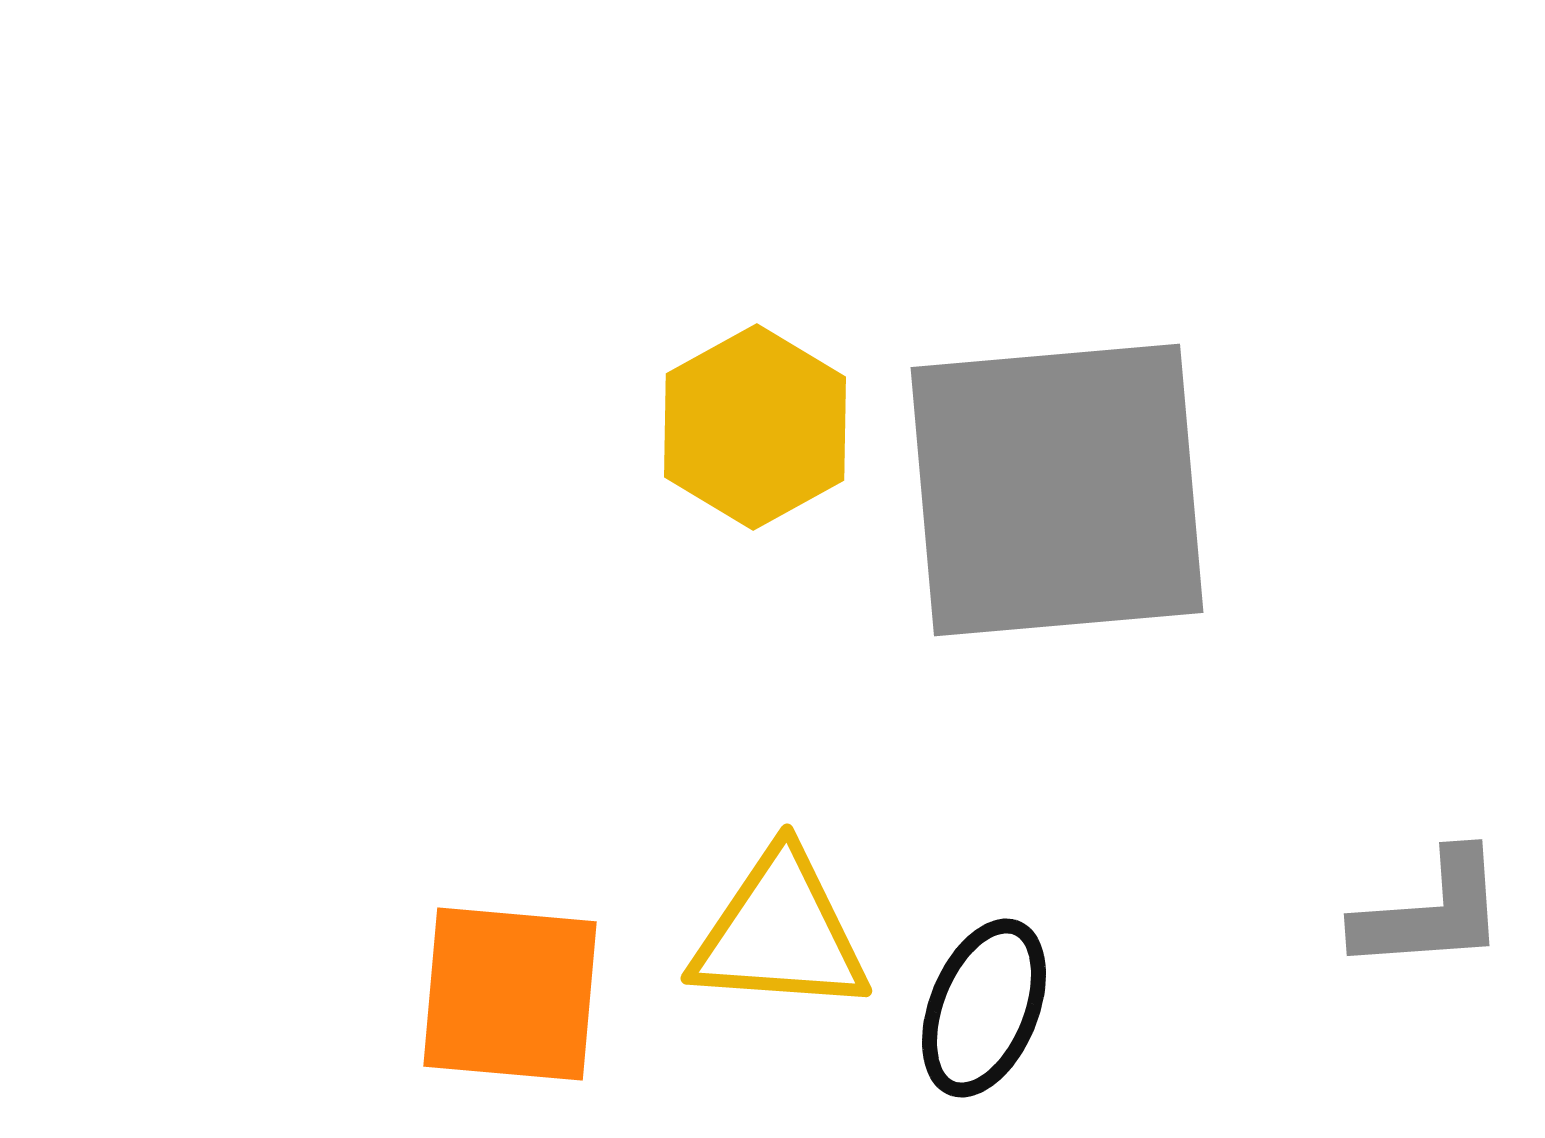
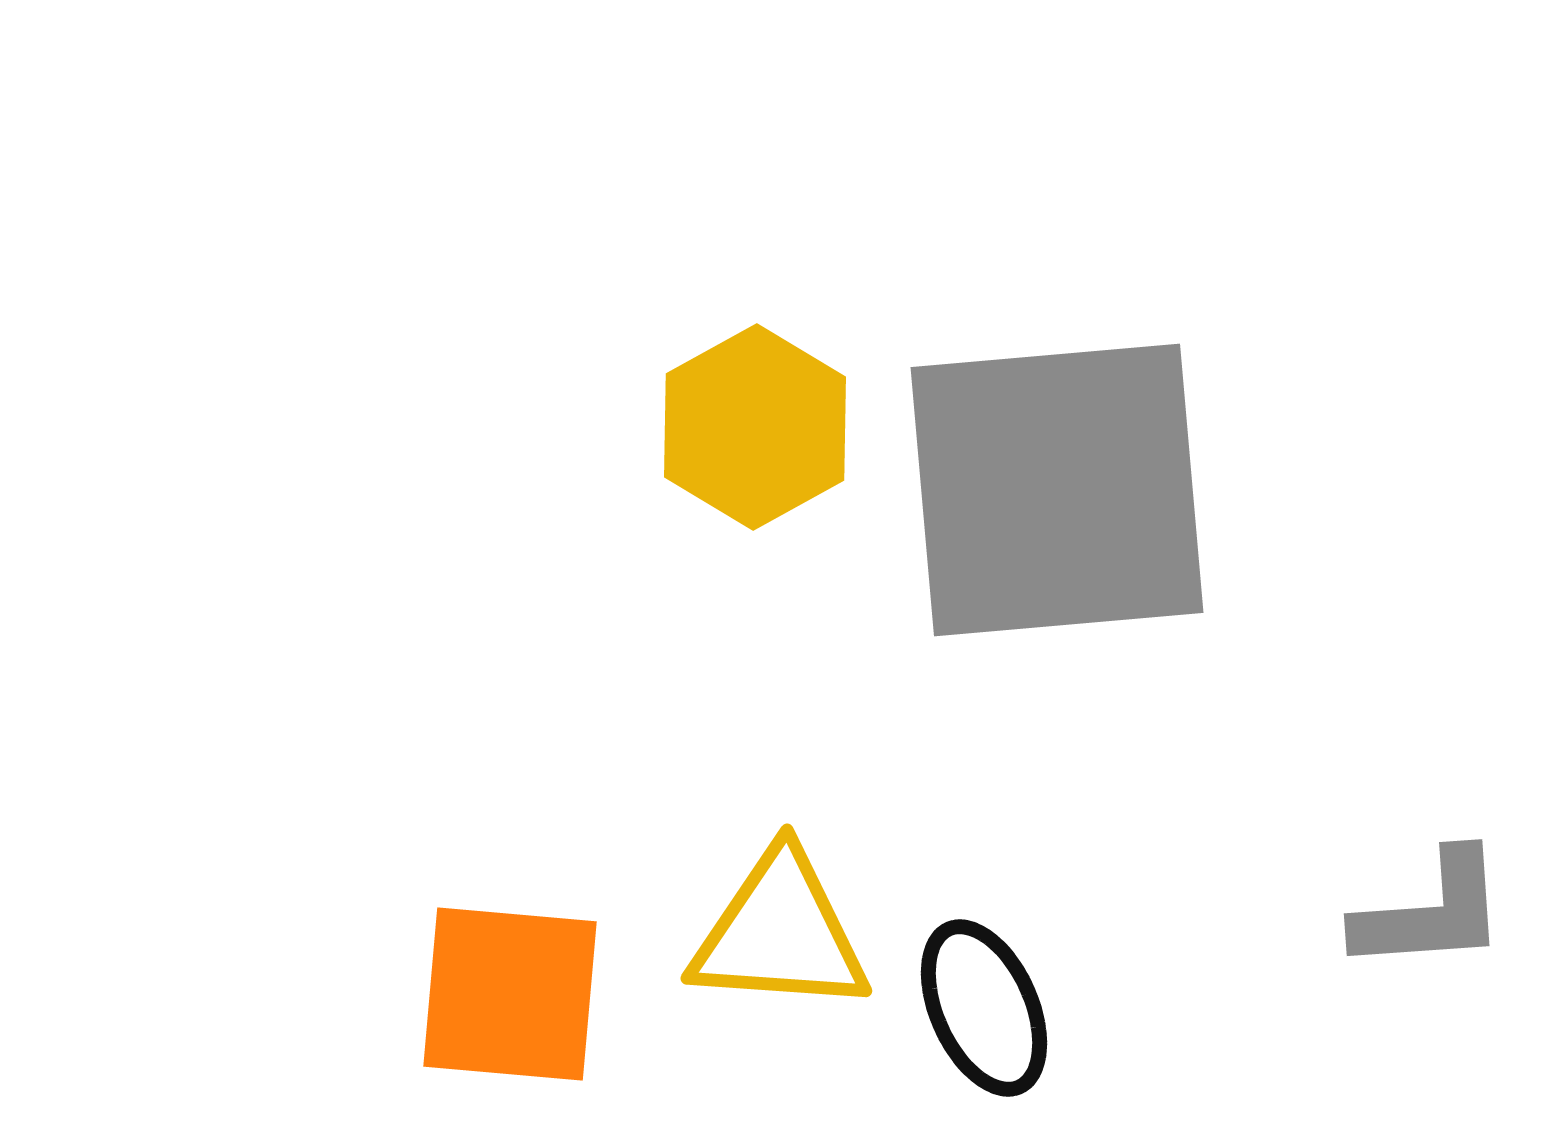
black ellipse: rotated 46 degrees counterclockwise
